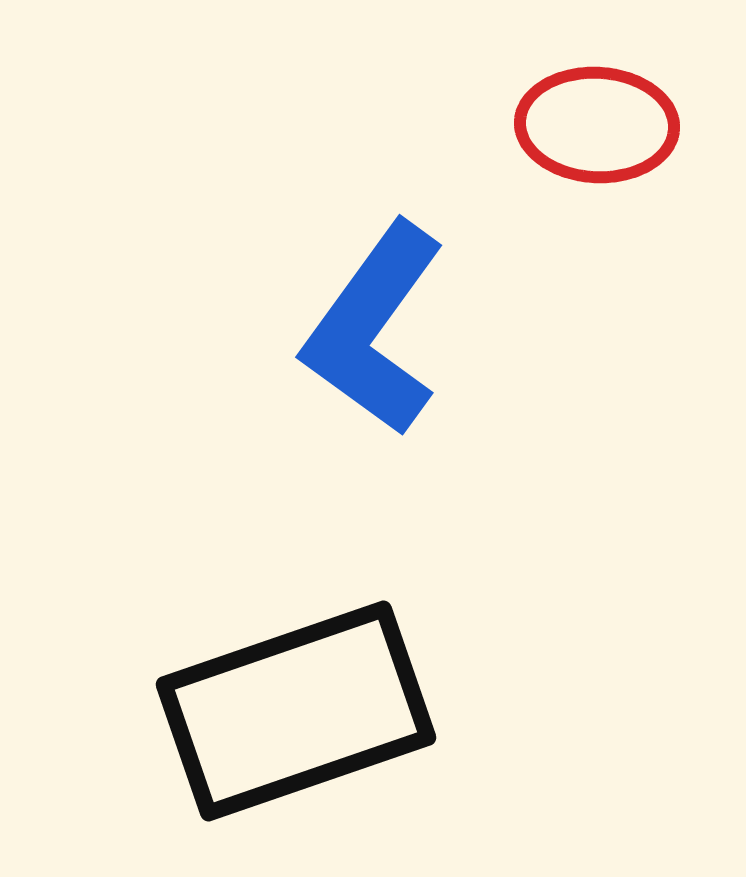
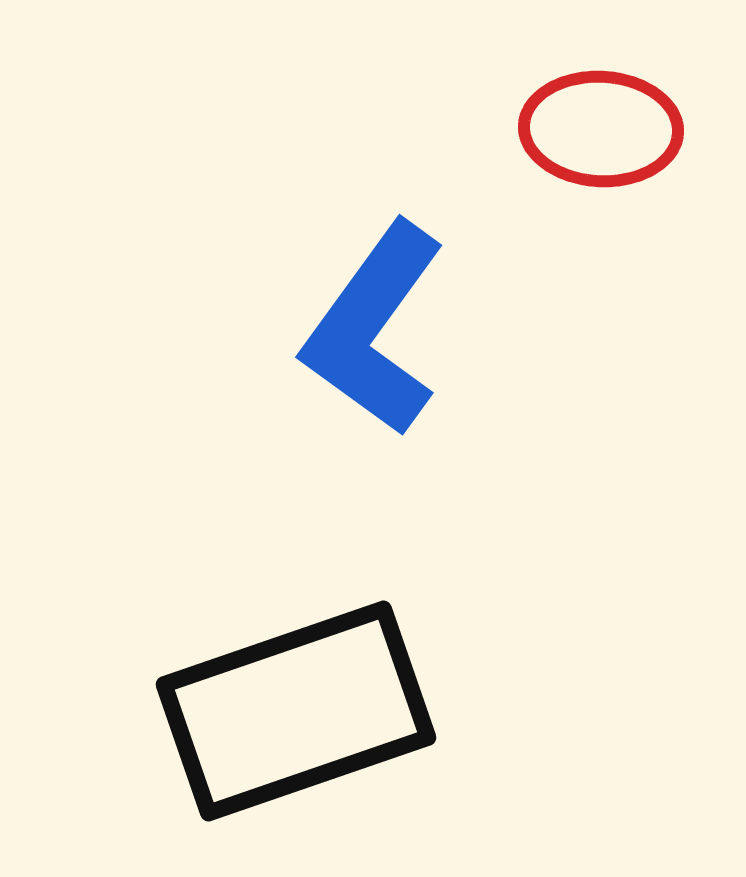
red ellipse: moved 4 px right, 4 px down
